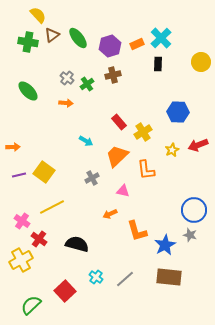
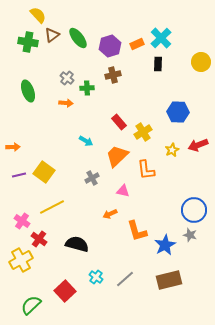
green cross at (87, 84): moved 4 px down; rotated 32 degrees clockwise
green ellipse at (28, 91): rotated 25 degrees clockwise
brown rectangle at (169, 277): moved 3 px down; rotated 20 degrees counterclockwise
